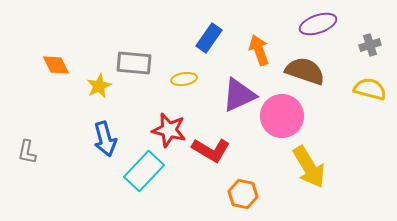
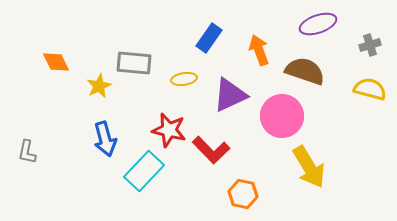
orange diamond: moved 3 px up
purple triangle: moved 9 px left
red L-shape: rotated 15 degrees clockwise
